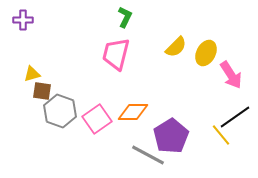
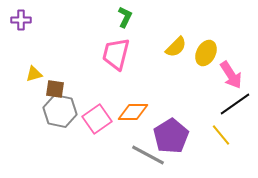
purple cross: moved 2 px left
yellow triangle: moved 2 px right
brown square: moved 13 px right, 2 px up
gray hexagon: rotated 8 degrees counterclockwise
black line: moved 13 px up
